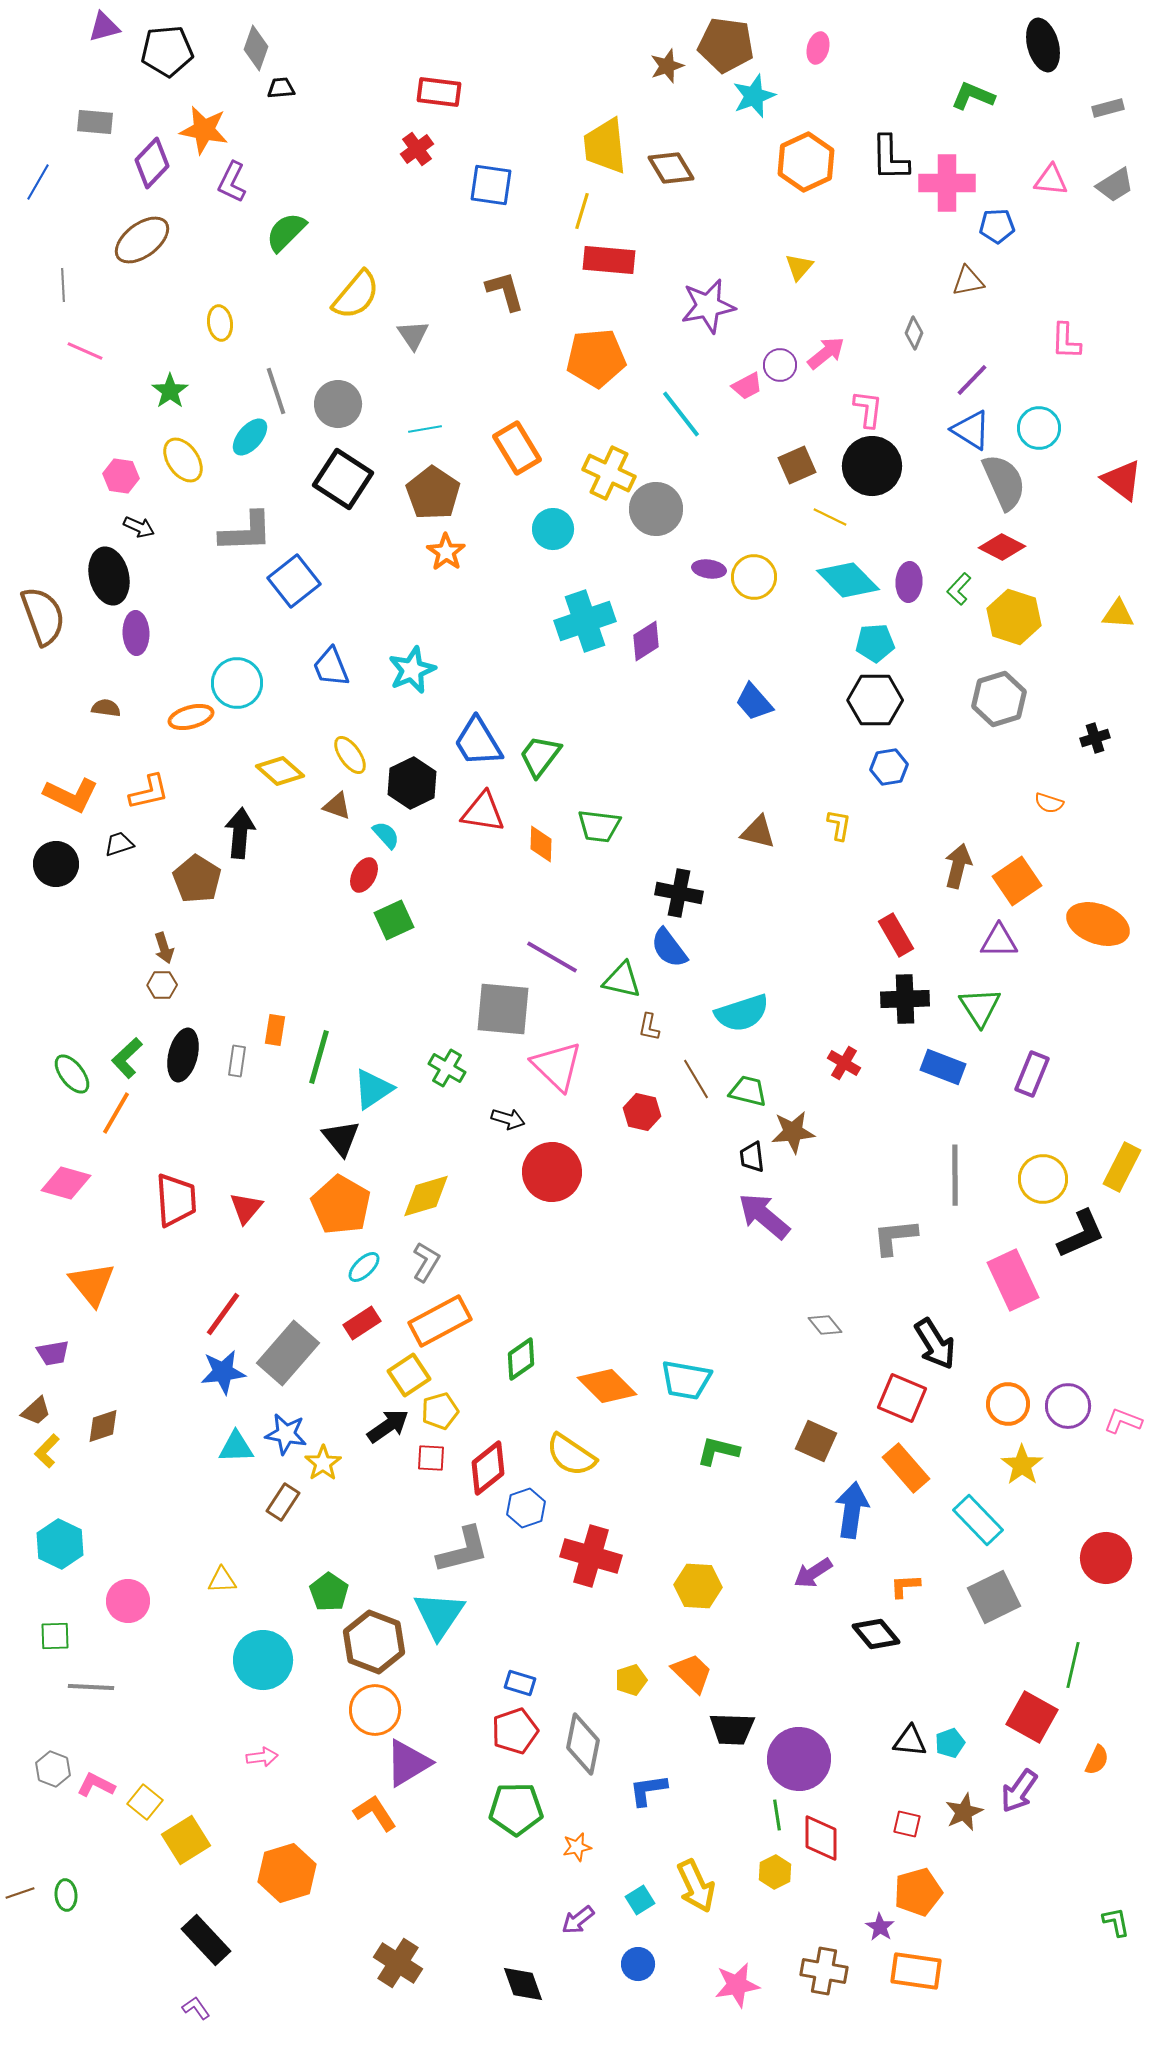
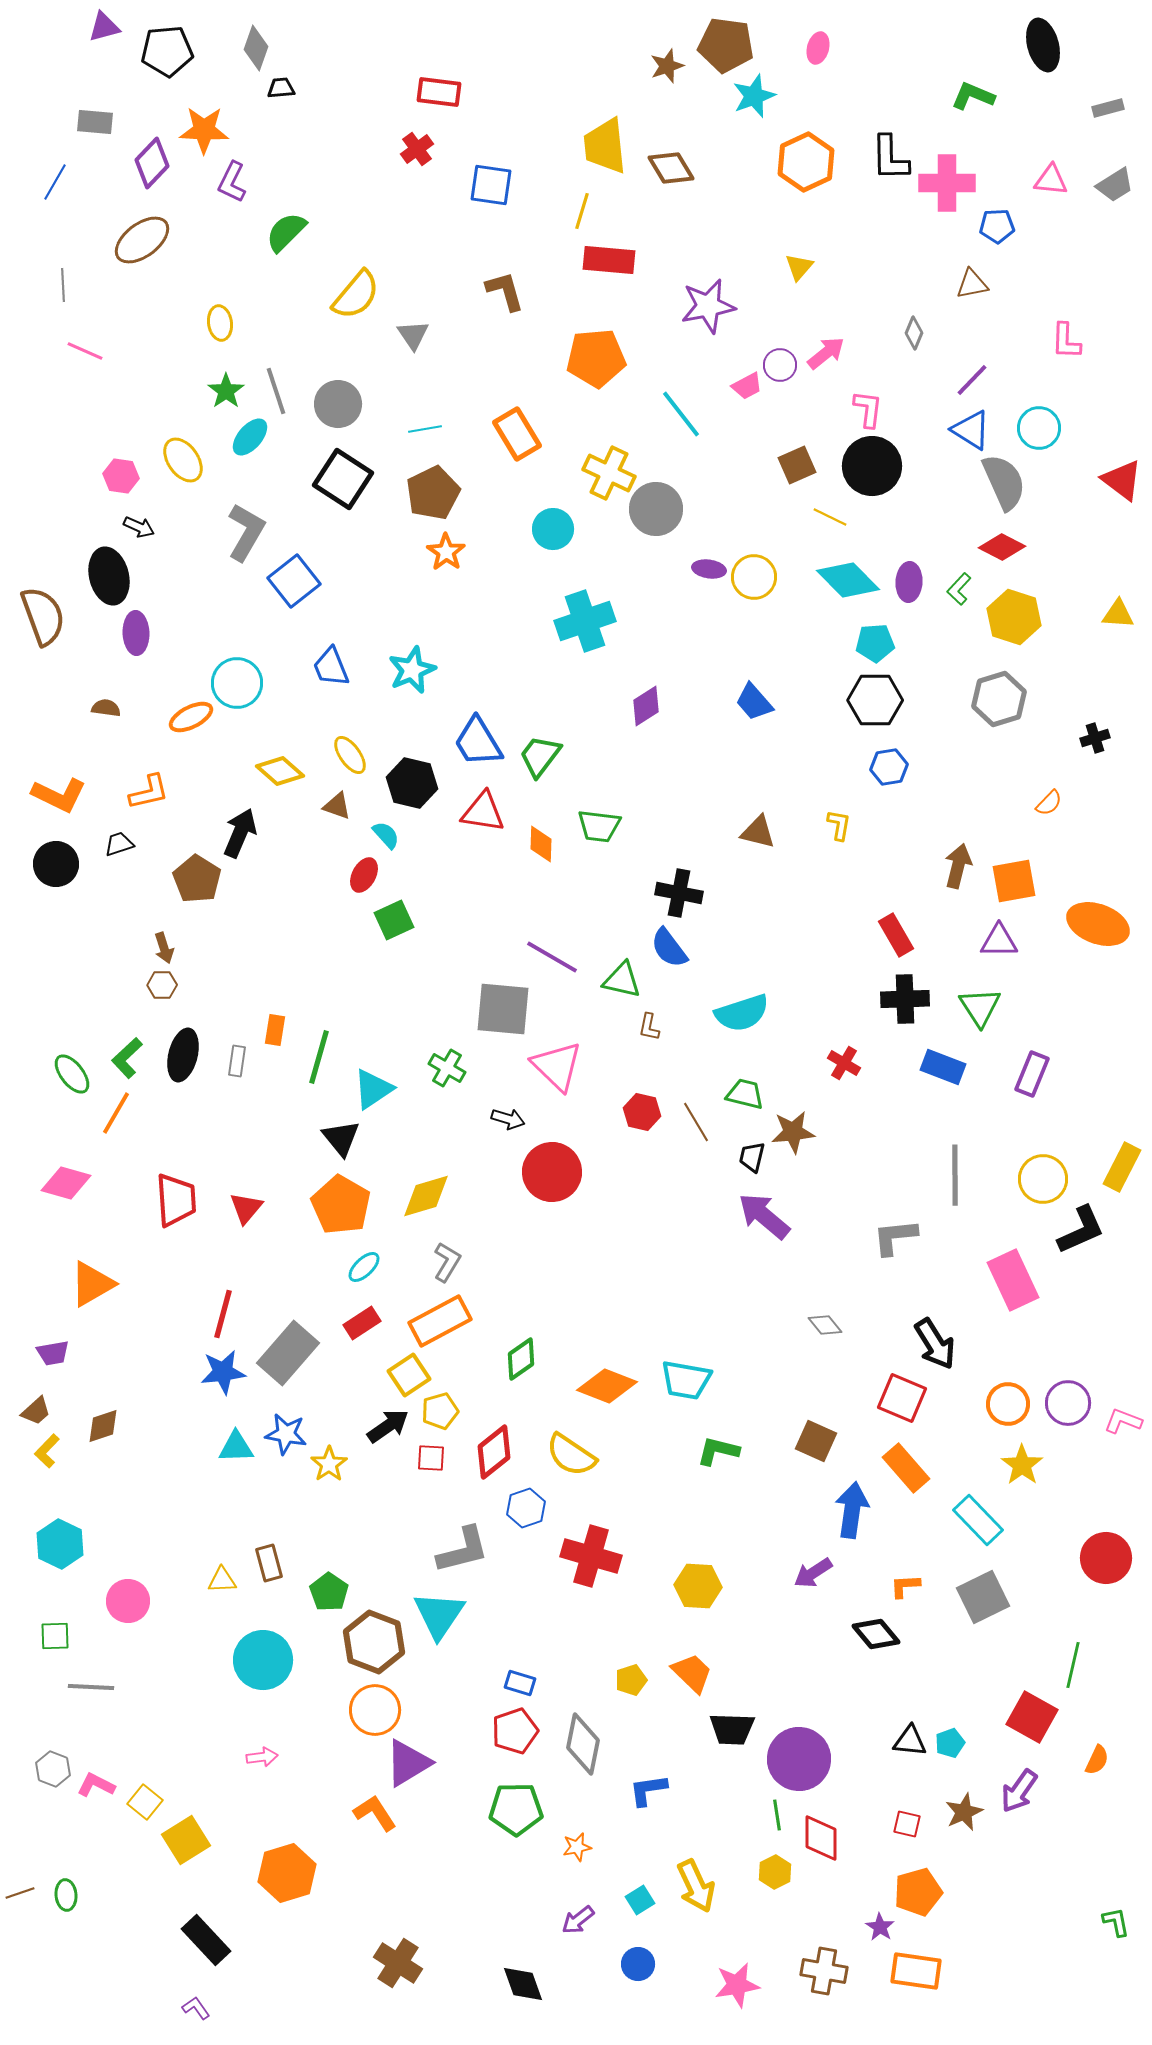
orange star at (204, 130): rotated 9 degrees counterclockwise
blue line at (38, 182): moved 17 px right
brown triangle at (968, 281): moved 4 px right, 3 px down
green star at (170, 391): moved 56 px right
orange rectangle at (517, 448): moved 14 px up
brown pentagon at (433, 493): rotated 12 degrees clockwise
gray L-shape at (246, 532): rotated 58 degrees counterclockwise
purple diamond at (646, 641): moved 65 px down
orange ellipse at (191, 717): rotated 12 degrees counterclockwise
black hexagon at (412, 783): rotated 21 degrees counterclockwise
orange L-shape at (71, 795): moved 12 px left
orange semicircle at (1049, 803): rotated 64 degrees counterclockwise
black arrow at (240, 833): rotated 18 degrees clockwise
orange square at (1017, 881): moved 3 px left; rotated 24 degrees clockwise
brown line at (696, 1079): moved 43 px down
green trapezoid at (748, 1091): moved 3 px left, 3 px down
black trapezoid at (752, 1157): rotated 20 degrees clockwise
black L-shape at (1081, 1234): moved 4 px up
gray L-shape at (426, 1262): moved 21 px right
orange triangle at (92, 1284): rotated 39 degrees clockwise
red line at (223, 1314): rotated 21 degrees counterclockwise
orange diamond at (607, 1386): rotated 24 degrees counterclockwise
purple circle at (1068, 1406): moved 3 px up
yellow star at (323, 1463): moved 6 px right, 1 px down
red diamond at (488, 1468): moved 6 px right, 16 px up
brown rectangle at (283, 1502): moved 14 px left, 61 px down; rotated 48 degrees counterclockwise
gray square at (994, 1597): moved 11 px left
